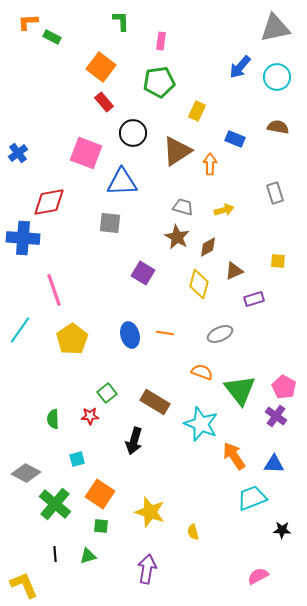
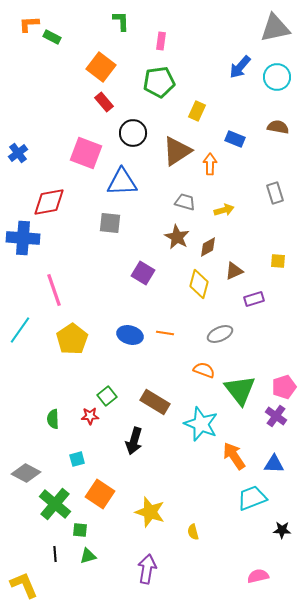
orange L-shape at (28, 22): moved 1 px right, 2 px down
gray trapezoid at (183, 207): moved 2 px right, 5 px up
blue ellipse at (130, 335): rotated 60 degrees counterclockwise
orange semicircle at (202, 372): moved 2 px right, 2 px up
pink pentagon at (284, 387): rotated 25 degrees clockwise
green square at (107, 393): moved 3 px down
green square at (101, 526): moved 21 px left, 4 px down
pink semicircle at (258, 576): rotated 15 degrees clockwise
